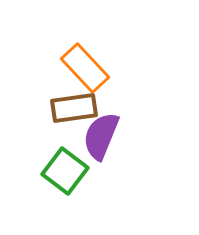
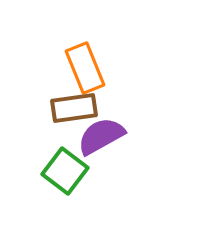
orange rectangle: rotated 21 degrees clockwise
purple semicircle: rotated 39 degrees clockwise
